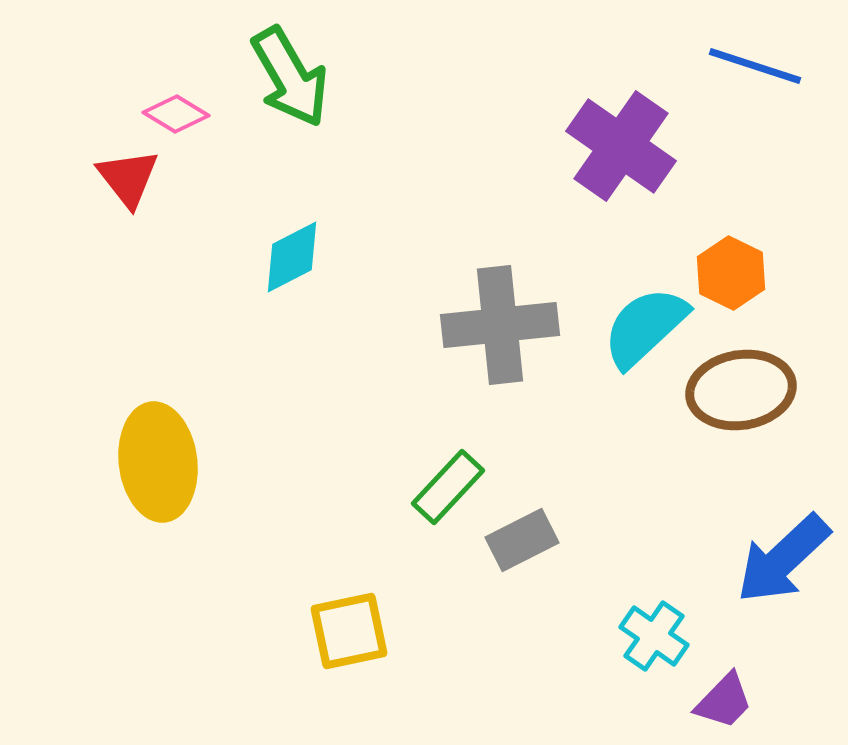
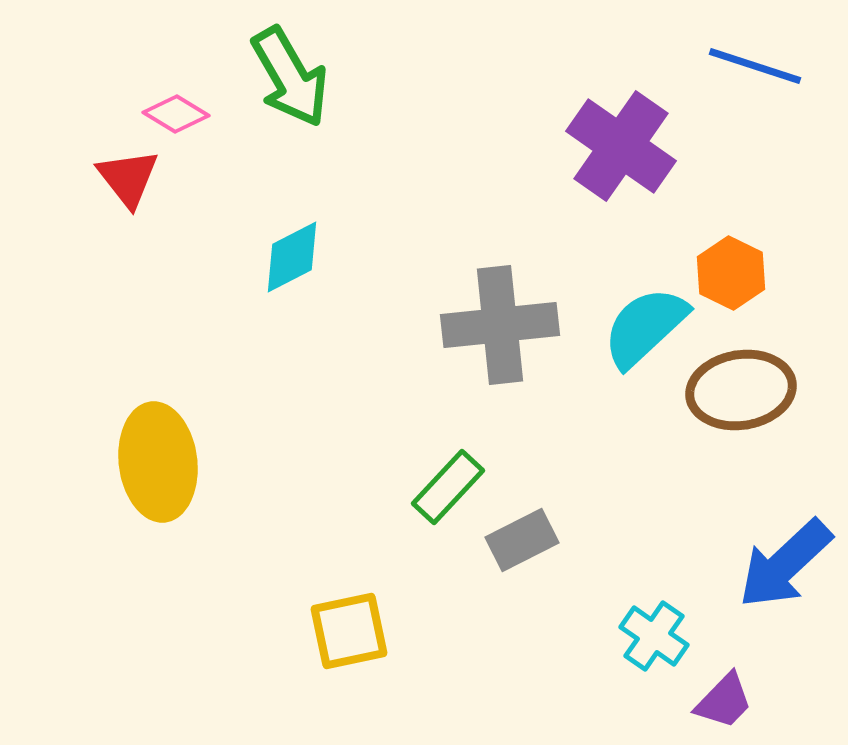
blue arrow: moved 2 px right, 5 px down
